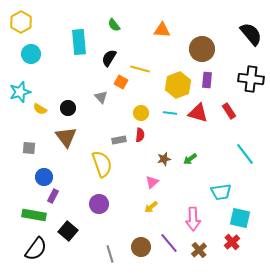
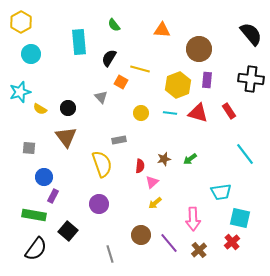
brown circle at (202, 49): moved 3 px left
red semicircle at (140, 135): moved 31 px down
yellow arrow at (151, 207): moved 4 px right, 4 px up
brown circle at (141, 247): moved 12 px up
